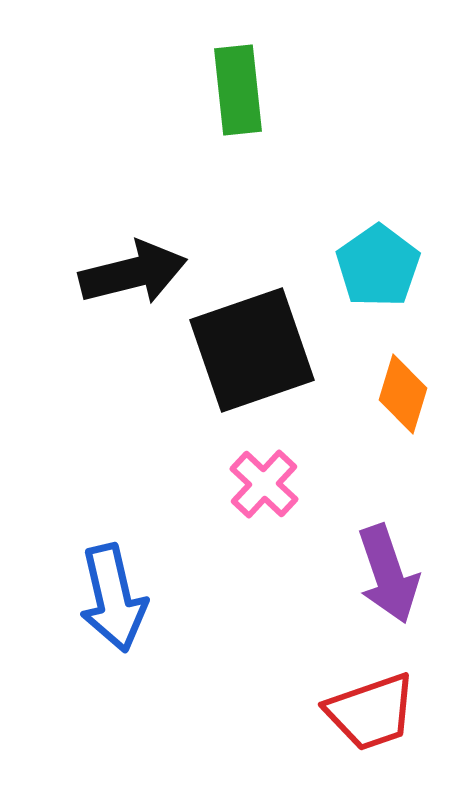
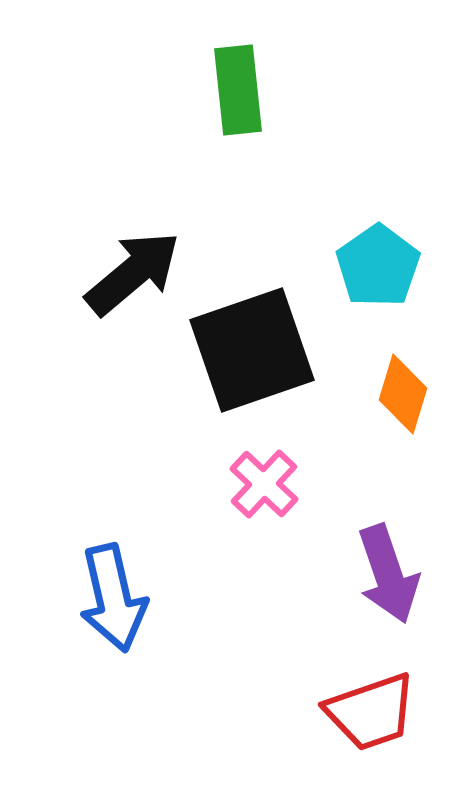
black arrow: rotated 26 degrees counterclockwise
